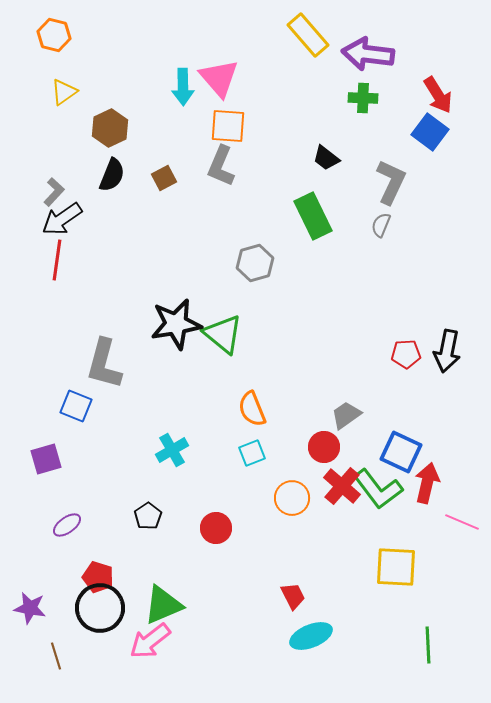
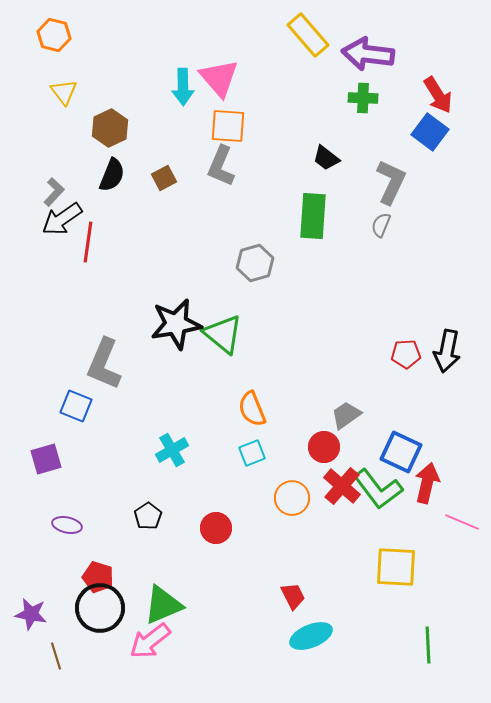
yellow triangle at (64, 92): rotated 32 degrees counterclockwise
green rectangle at (313, 216): rotated 30 degrees clockwise
red line at (57, 260): moved 31 px right, 18 px up
gray L-shape at (104, 364): rotated 8 degrees clockwise
purple ellipse at (67, 525): rotated 48 degrees clockwise
purple star at (30, 608): moved 1 px right, 6 px down
